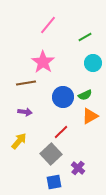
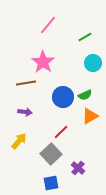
blue square: moved 3 px left, 1 px down
